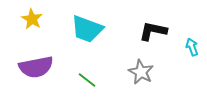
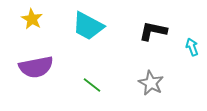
cyan trapezoid: moved 1 px right, 3 px up; rotated 8 degrees clockwise
gray star: moved 10 px right, 11 px down
green line: moved 5 px right, 5 px down
